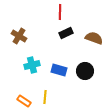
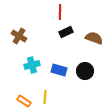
black rectangle: moved 1 px up
